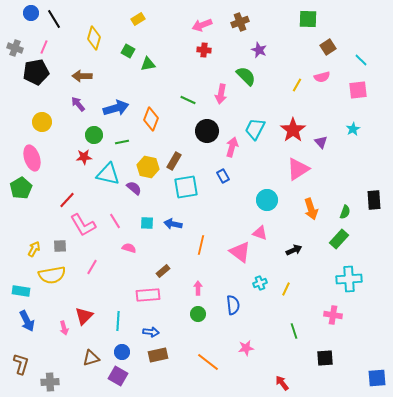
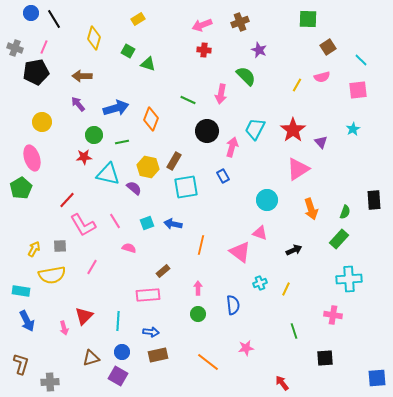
green triangle at (148, 64): rotated 28 degrees clockwise
cyan square at (147, 223): rotated 24 degrees counterclockwise
